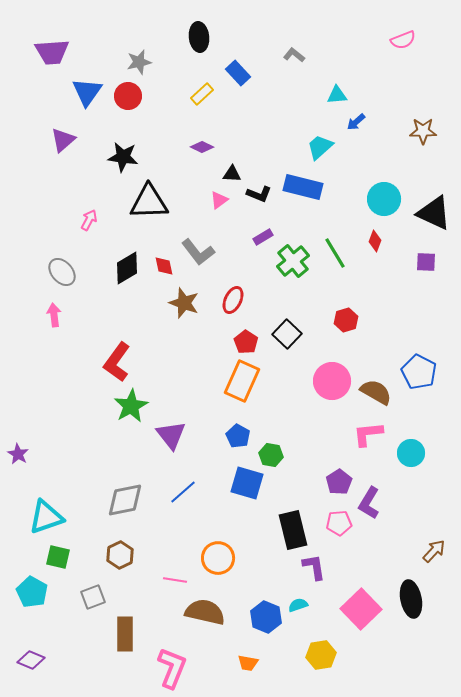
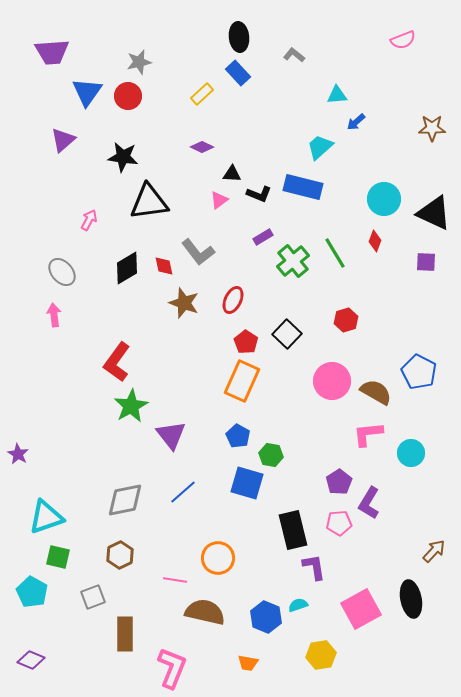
black ellipse at (199, 37): moved 40 px right
brown star at (423, 131): moved 9 px right, 3 px up
black triangle at (149, 202): rotated 6 degrees counterclockwise
pink square at (361, 609): rotated 15 degrees clockwise
